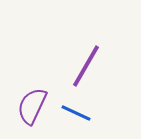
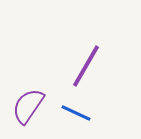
purple semicircle: moved 4 px left; rotated 9 degrees clockwise
